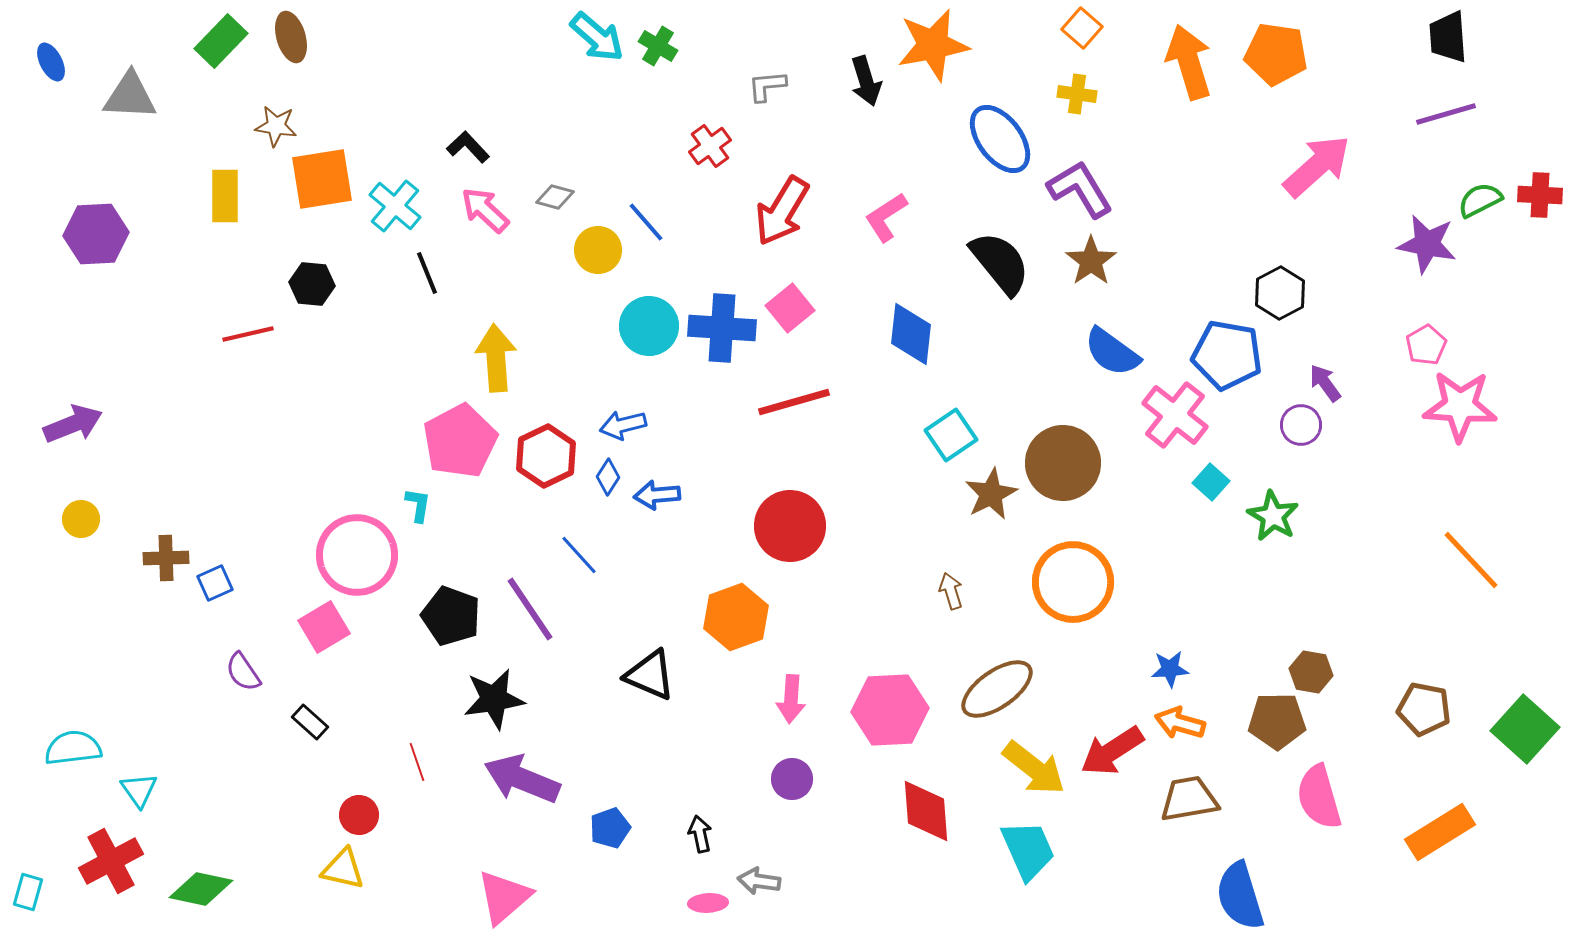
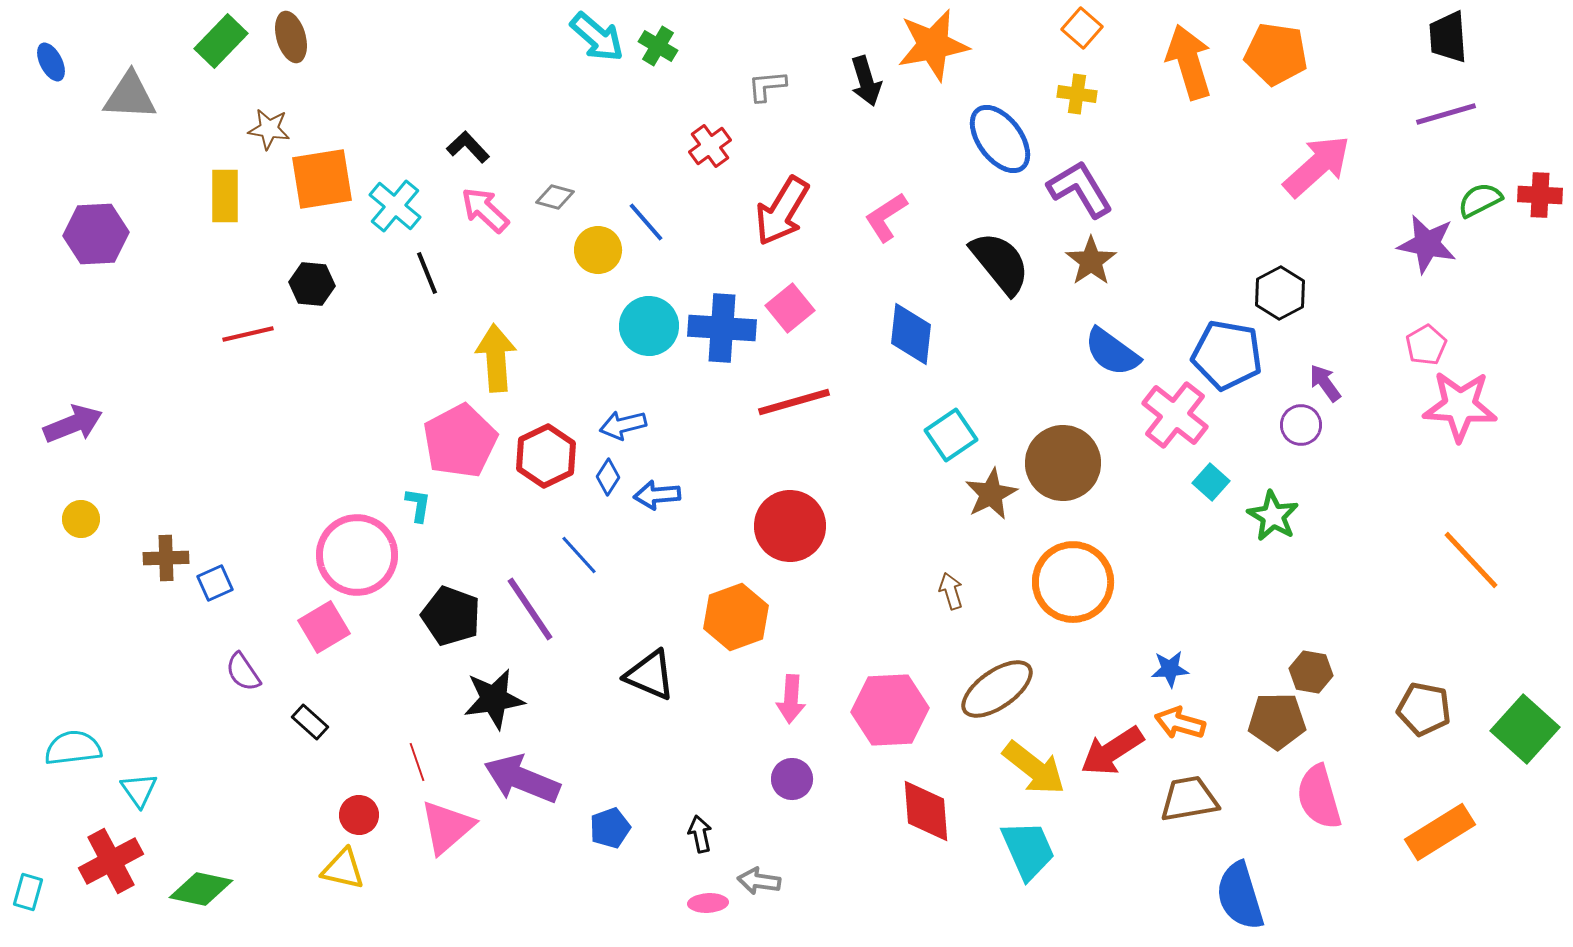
brown star at (276, 126): moved 7 px left, 3 px down
pink triangle at (504, 897): moved 57 px left, 70 px up
